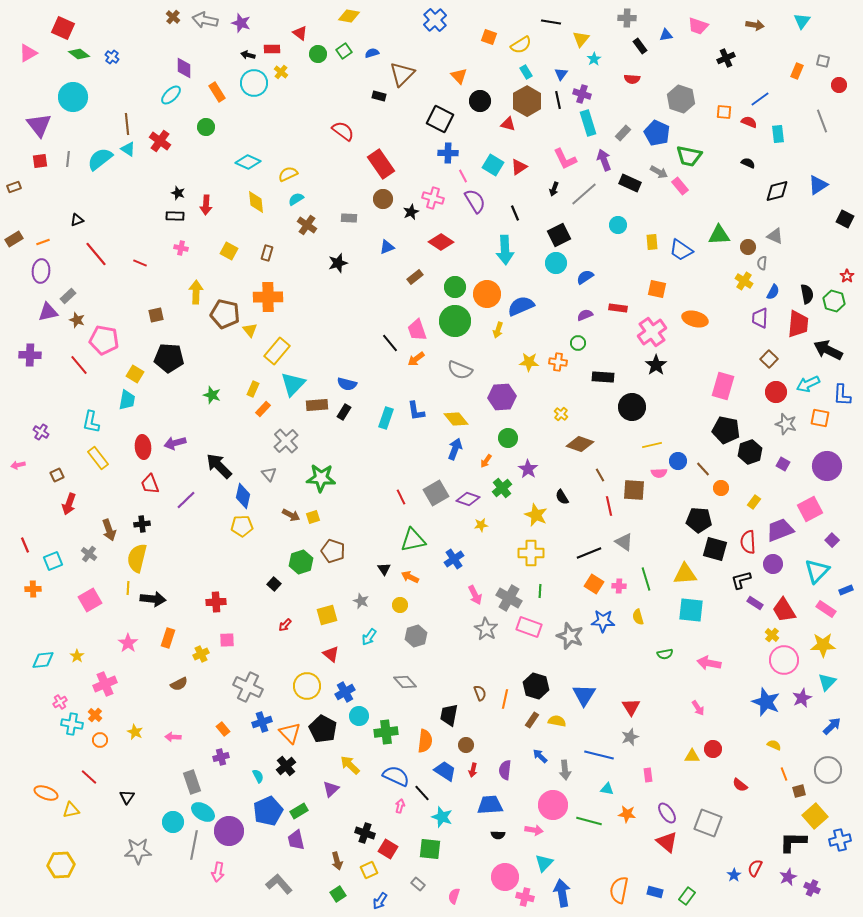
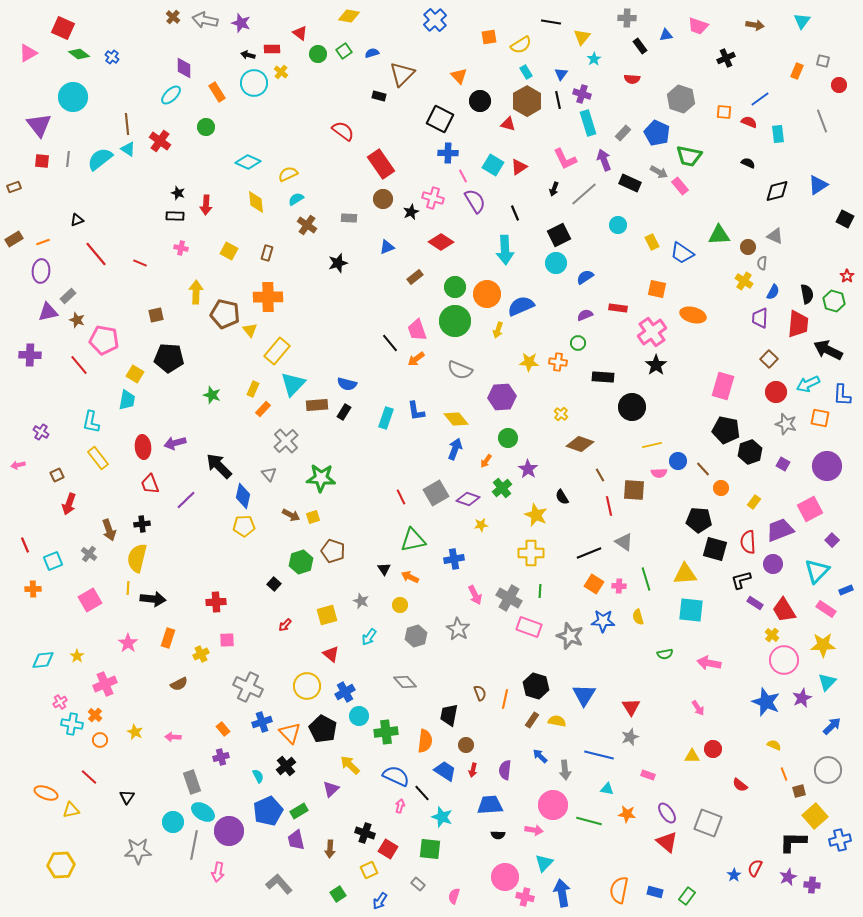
orange square at (489, 37): rotated 28 degrees counterclockwise
yellow triangle at (581, 39): moved 1 px right, 2 px up
red square at (40, 161): moved 2 px right; rotated 14 degrees clockwise
yellow rectangle at (652, 242): rotated 21 degrees counterclockwise
blue trapezoid at (681, 250): moved 1 px right, 3 px down
orange ellipse at (695, 319): moved 2 px left, 4 px up
yellow pentagon at (242, 526): moved 2 px right
blue cross at (454, 559): rotated 24 degrees clockwise
gray star at (486, 629): moved 28 px left
pink rectangle at (648, 775): rotated 64 degrees counterclockwise
brown arrow at (337, 861): moved 7 px left, 12 px up; rotated 18 degrees clockwise
purple cross at (812, 888): moved 3 px up; rotated 21 degrees counterclockwise
